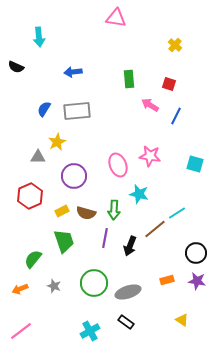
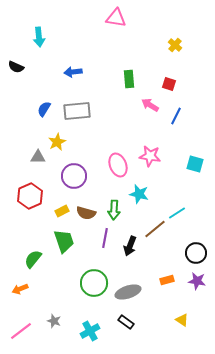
gray star: moved 35 px down
